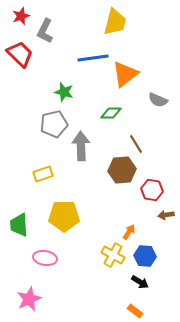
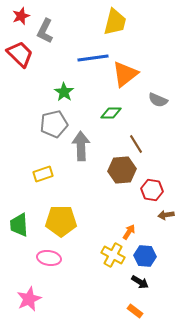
green star: rotated 18 degrees clockwise
yellow pentagon: moved 3 px left, 5 px down
pink ellipse: moved 4 px right
